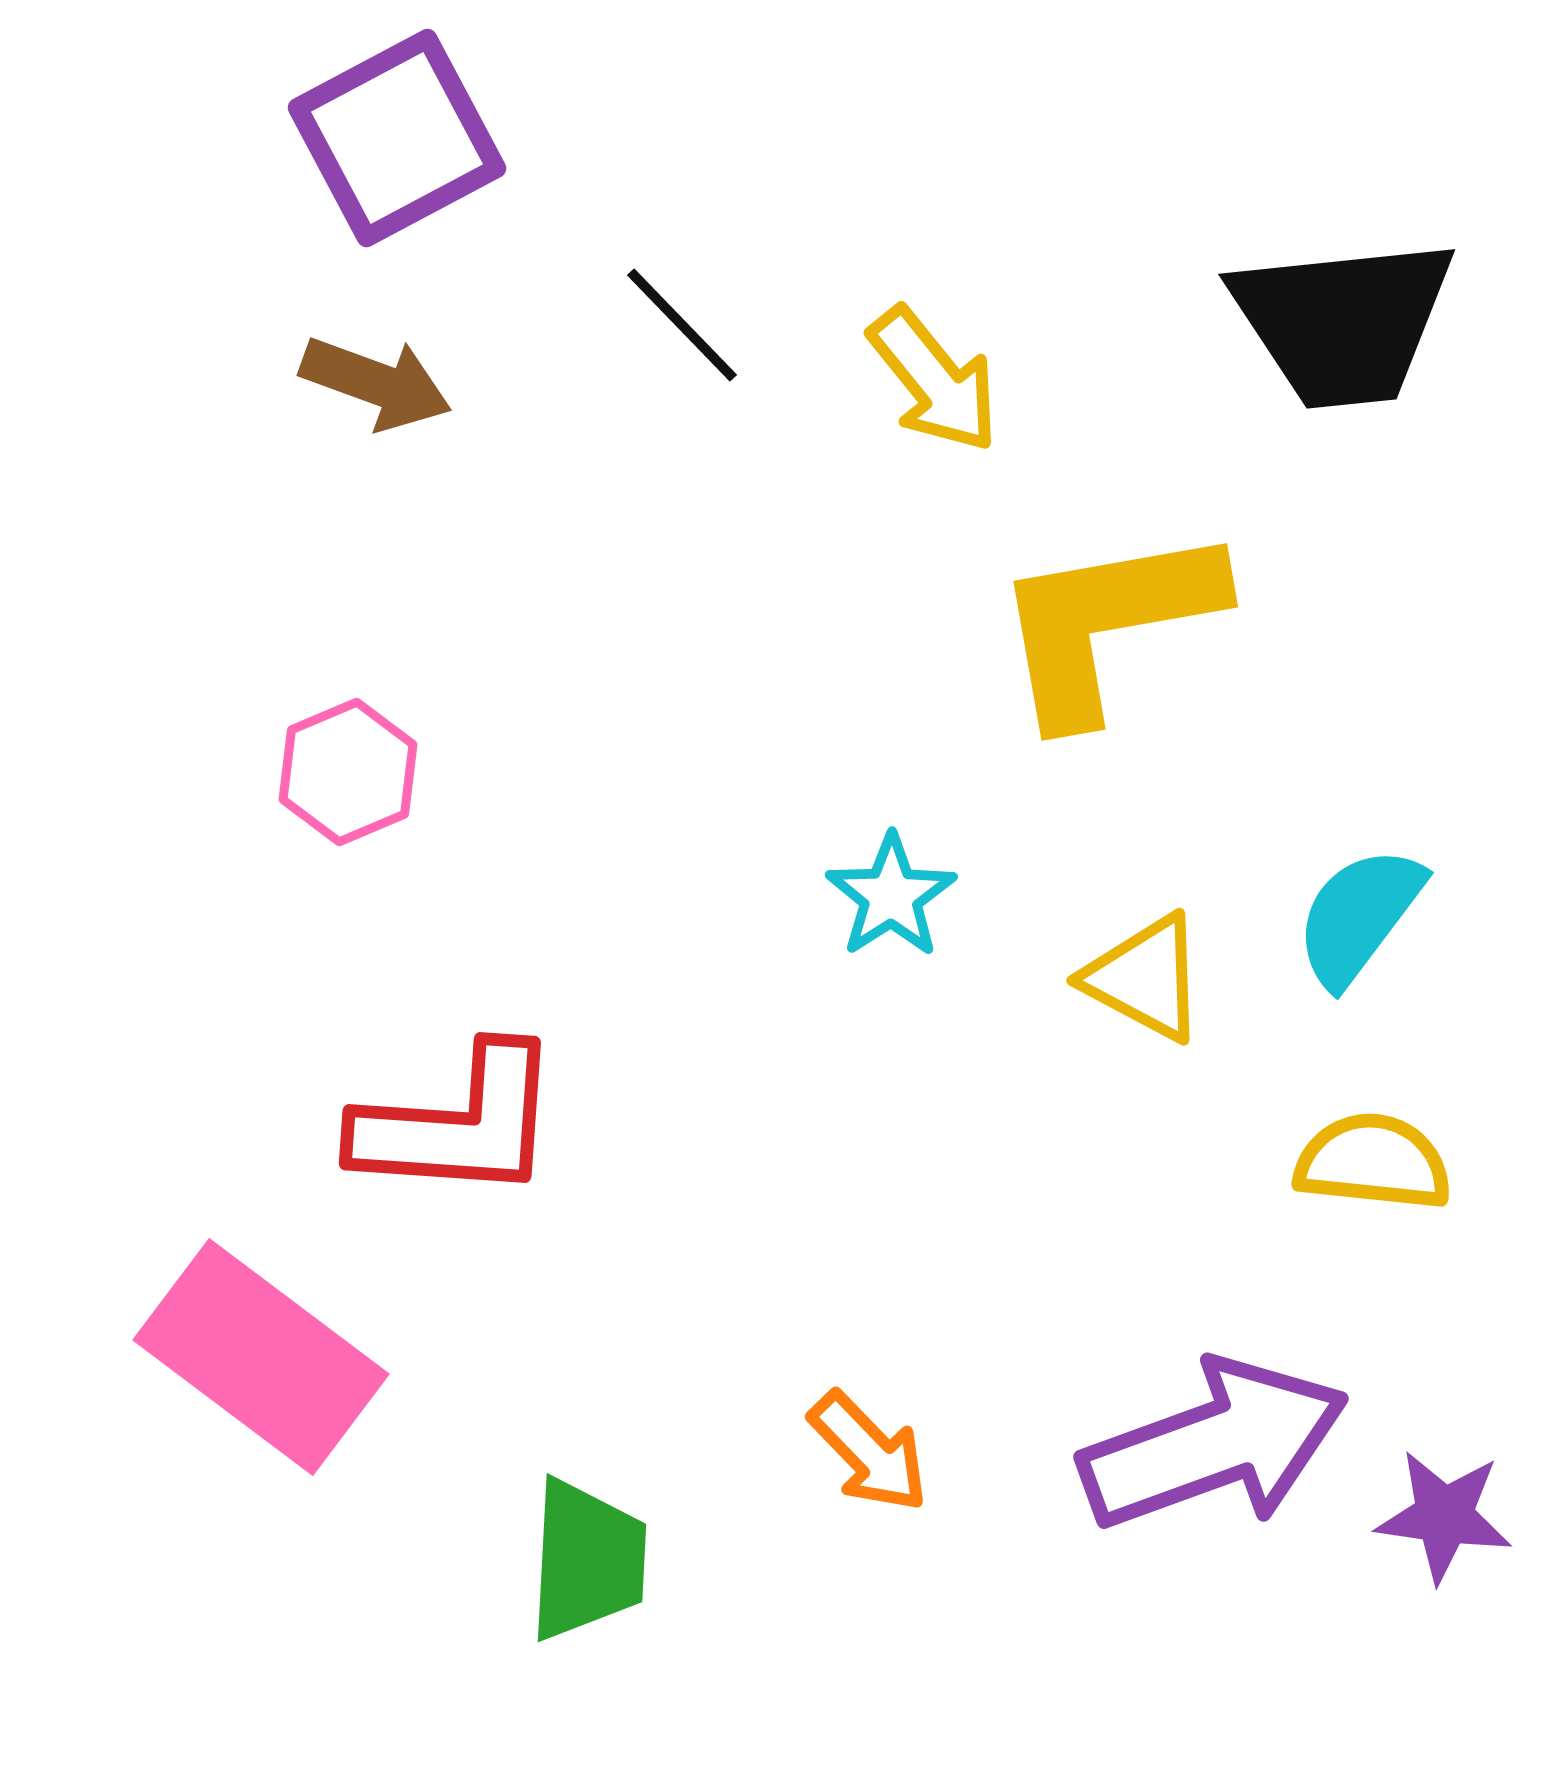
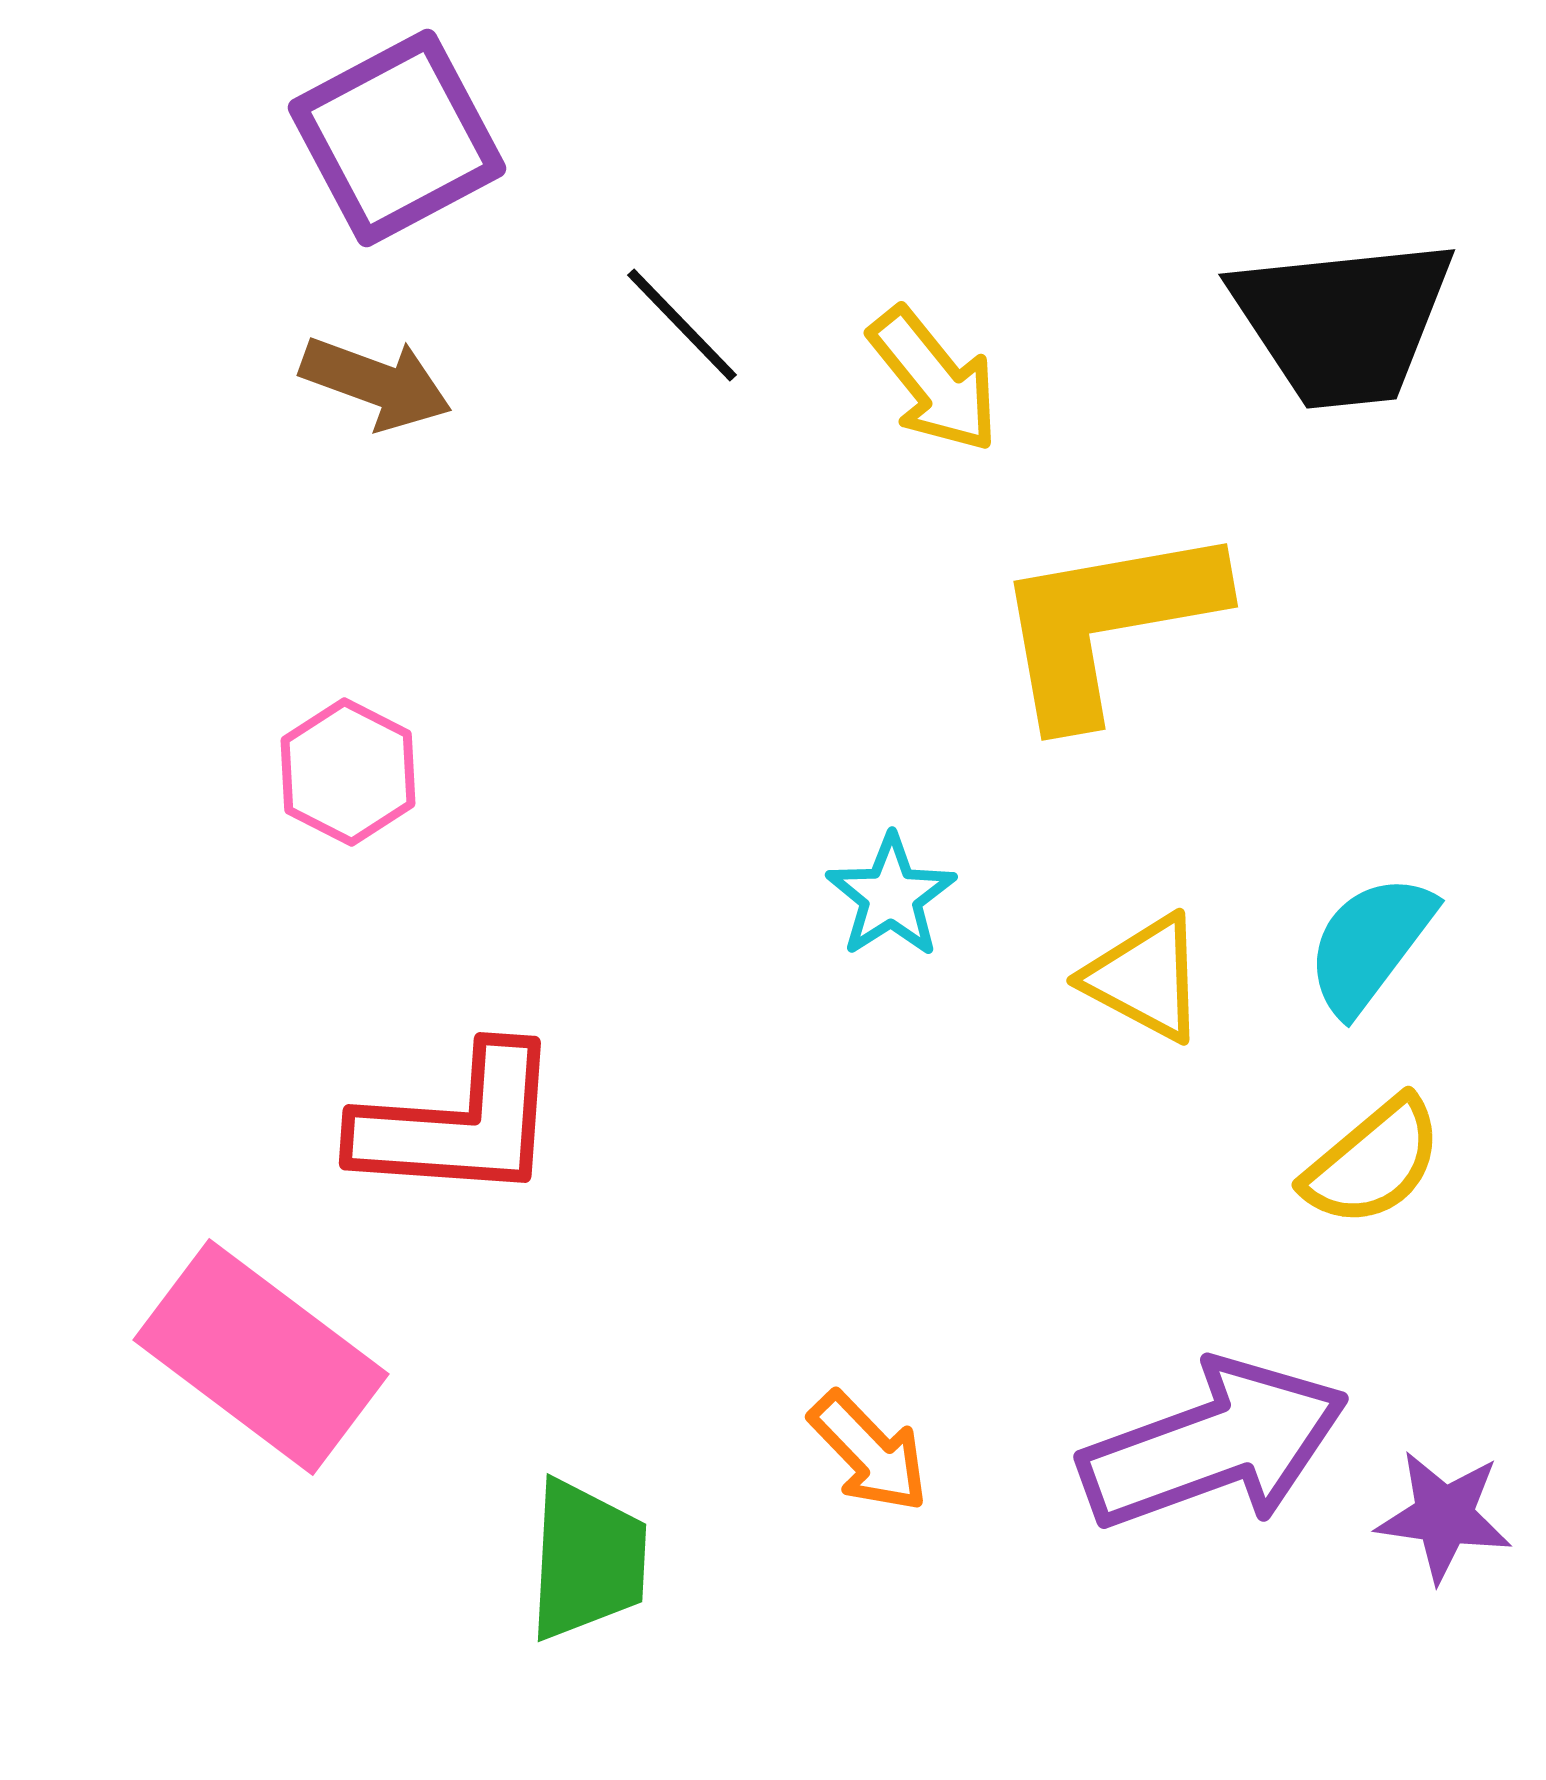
pink hexagon: rotated 10 degrees counterclockwise
cyan semicircle: moved 11 px right, 28 px down
yellow semicircle: rotated 134 degrees clockwise
